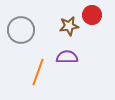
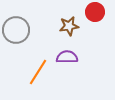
red circle: moved 3 px right, 3 px up
gray circle: moved 5 px left
orange line: rotated 12 degrees clockwise
